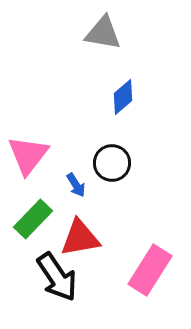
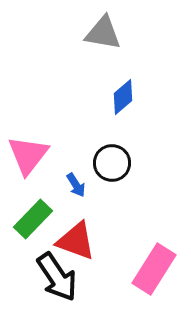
red triangle: moved 4 px left, 3 px down; rotated 30 degrees clockwise
pink rectangle: moved 4 px right, 1 px up
